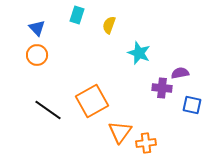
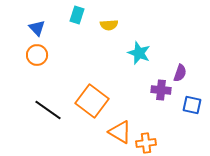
yellow semicircle: rotated 114 degrees counterclockwise
purple semicircle: rotated 120 degrees clockwise
purple cross: moved 1 px left, 2 px down
orange square: rotated 24 degrees counterclockwise
orange triangle: rotated 35 degrees counterclockwise
